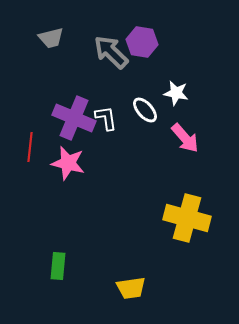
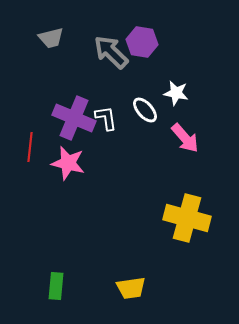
green rectangle: moved 2 px left, 20 px down
